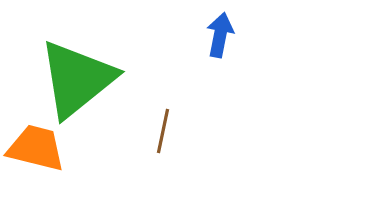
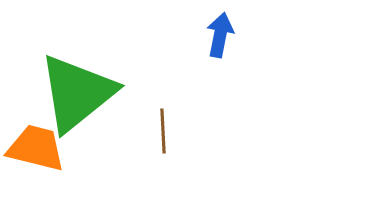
green triangle: moved 14 px down
brown line: rotated 15 degrees counterclockwise
